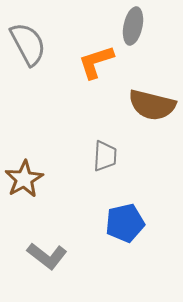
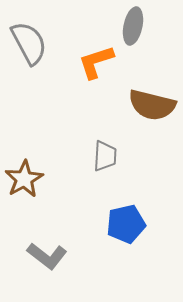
gray semicircle: moved 1 px right, 1 px up
blue pentagon: moved 1 px right, 1 px down
